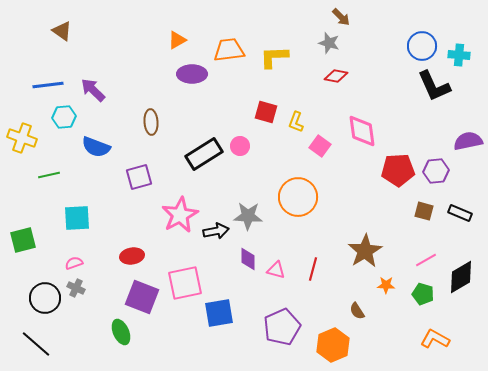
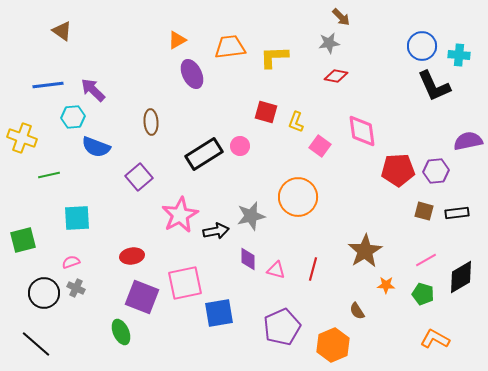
gray star at (329, 43): rotated 25 degrees counterclockwise
orange trapezoid at (229, 50): moved 1 px right, 3 px up
purple ellipse at (192, 74): rotated 64 degrees clockwise
cyan hexagon at (64, 117): moved 9 px right
purple square at (139, 177): rotated 24 degrees counterclockwise
black rectangle at (460, 213): moved 3 px left; rotated 30 degrees counterclockwise
gray star at (248, 216): moved 3 px right; rotated 16 degrees counterclockwise
pink semicircle at (74, 263): moved 3 px left, 1 px up
black circle at (45, 298): moved 1 px left, 5 px up
